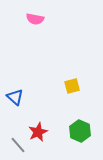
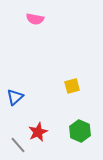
blue triangle: rotated 36 degrees clockwise
